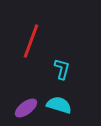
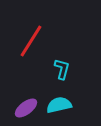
red line: rotated 12 degrees clockwise
cyan semicircle: rotated 30 degrees counterclockwise
